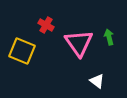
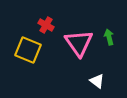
yellow square: moved 6 px right, 1 px up
